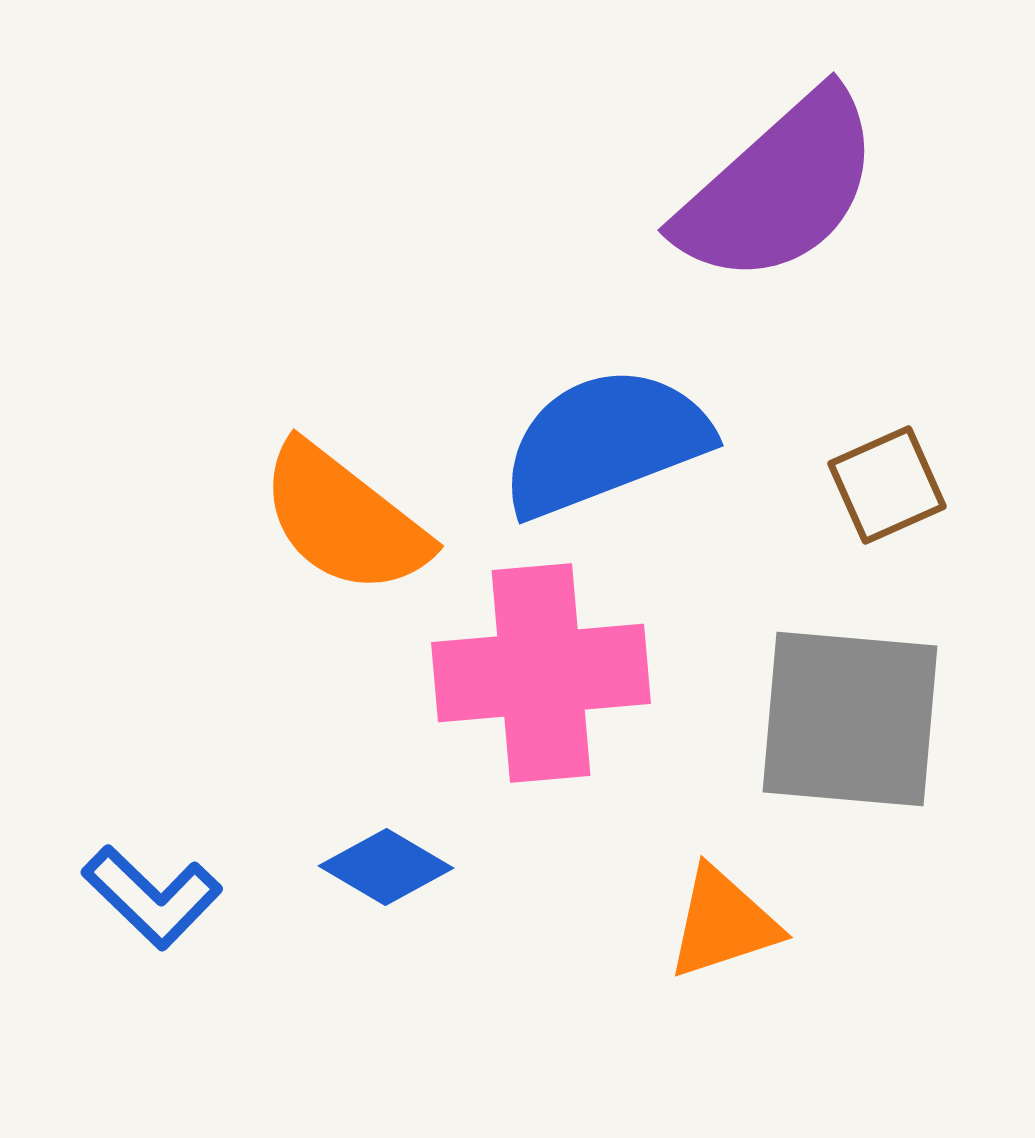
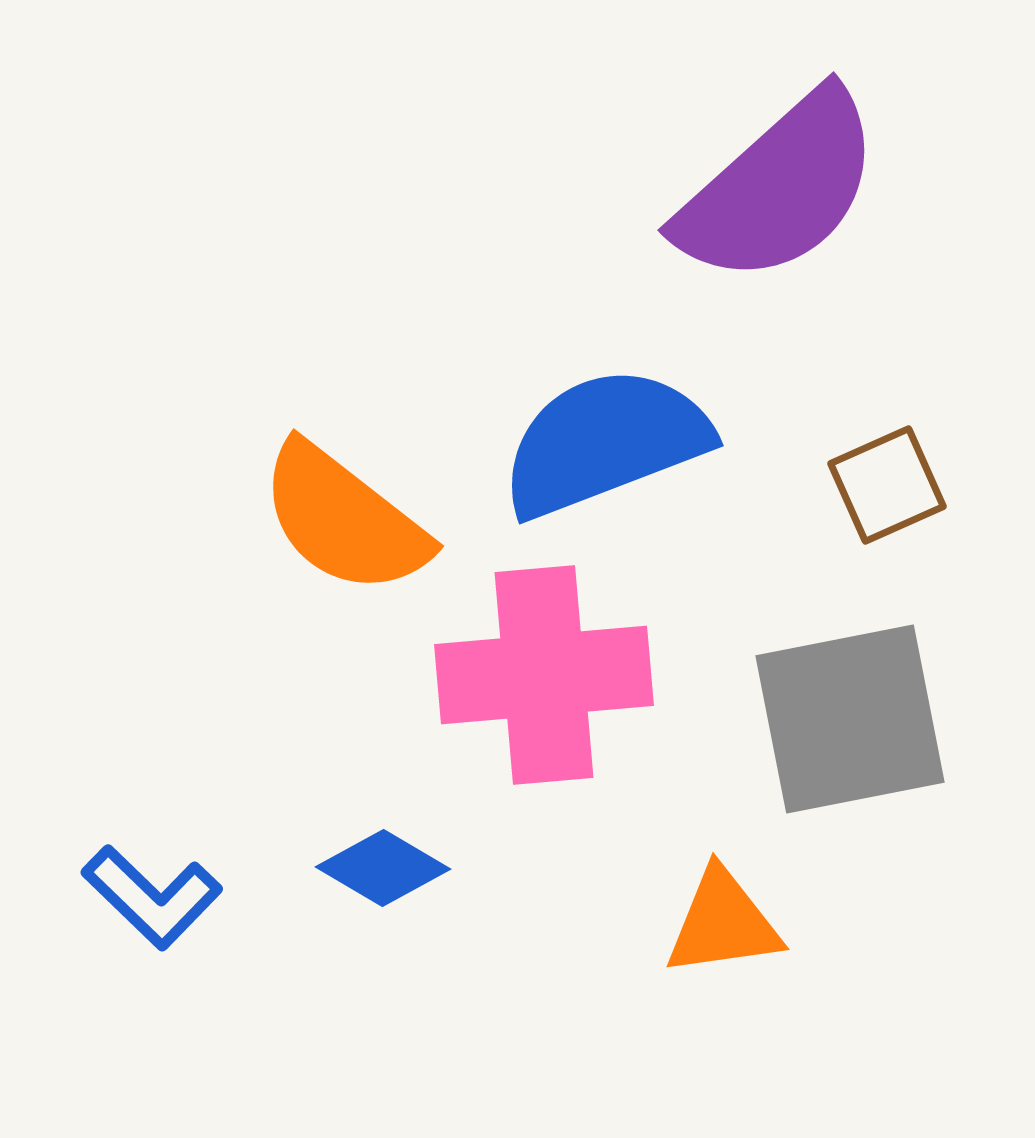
pink cross: moved 3 px right, 2 px down
gray square: rotated 16 degrees counterclockwise
blue diamond: moved 3 px left, 1 px down
orange triangle: rotated 10 degrees clockwise
